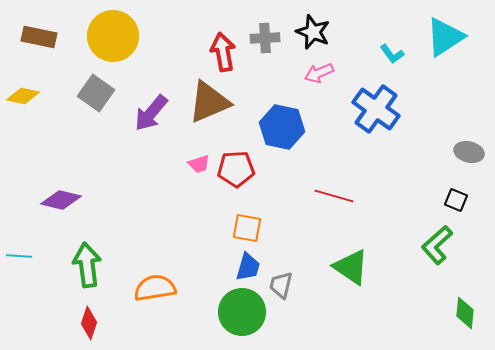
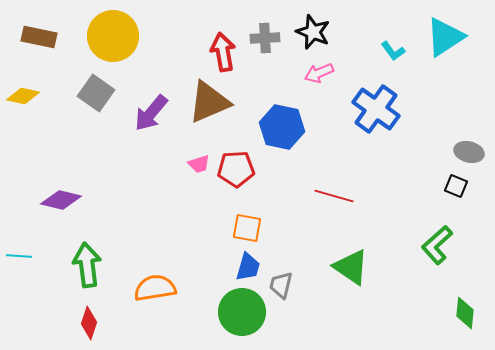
cyan L-shape: moved 1 px right, 3 px up
black square: moved 14 px up
